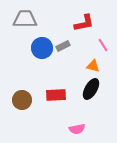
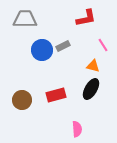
red L-shape: moved 2 px right, 5 px up
blue circle: moved 2 px down
red rectangle: rotated 12 degrees counterclockwise
pink semicircle: rotated 84 degrees counterclockwise
